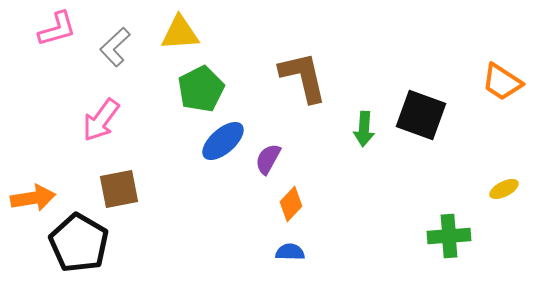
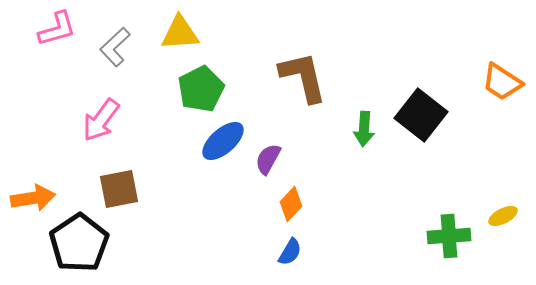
black square: rotated 18 degrees clockwise
yellow ellipse: moved 1 px left, 27 px down
black pentagon: rotated 8 degrees clockwise
blue semicircle: rotated 120 degrees clockwise
